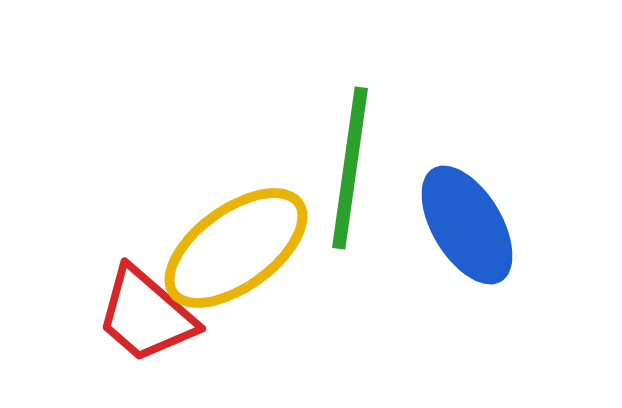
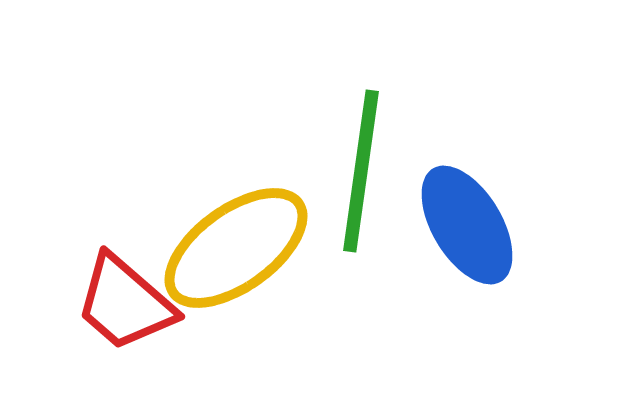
green line: moved 11 px right, 3 px down
red trapezoid: moved 21 px left, 12 px up
